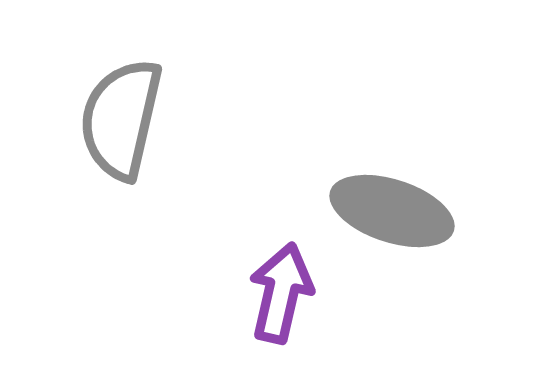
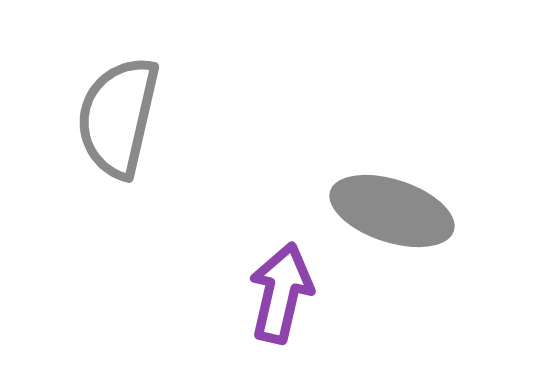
gray semicircle: moved 3 px left, 2 px up
